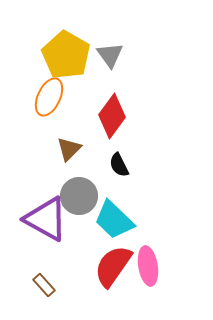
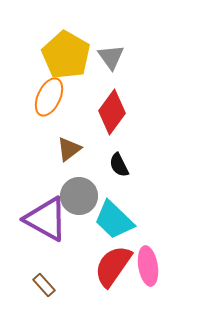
gray triangle: moved 1 px right, 2 px down
red diamond: moved 4 px up
brown triangle: rotated 8 degrees clockwise
